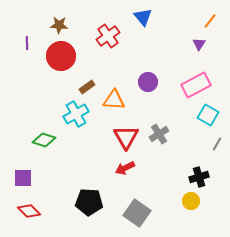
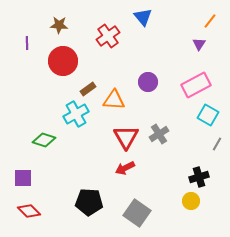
red circle: moved 2 px right, 5 px down
brown rectangle: moved 1 px right, 2 px down
